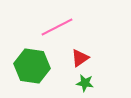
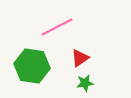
green star: rotated 18 degrees counterclockwise
